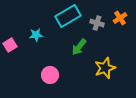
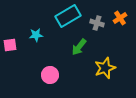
pink square: rotated 24 degrees clockwise
